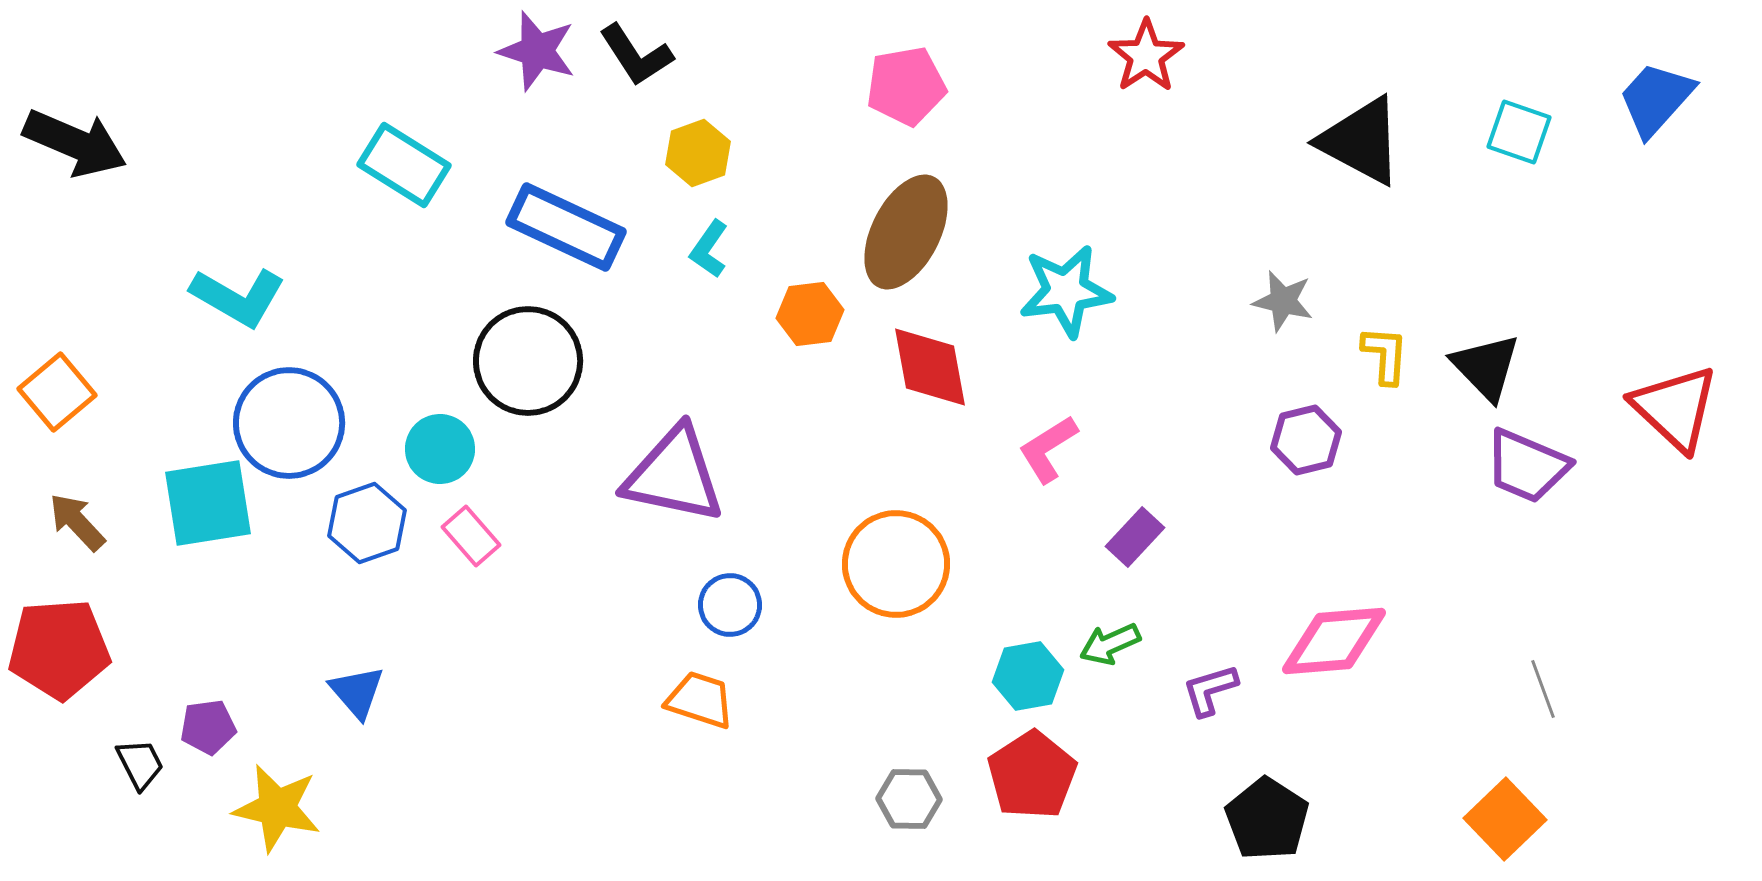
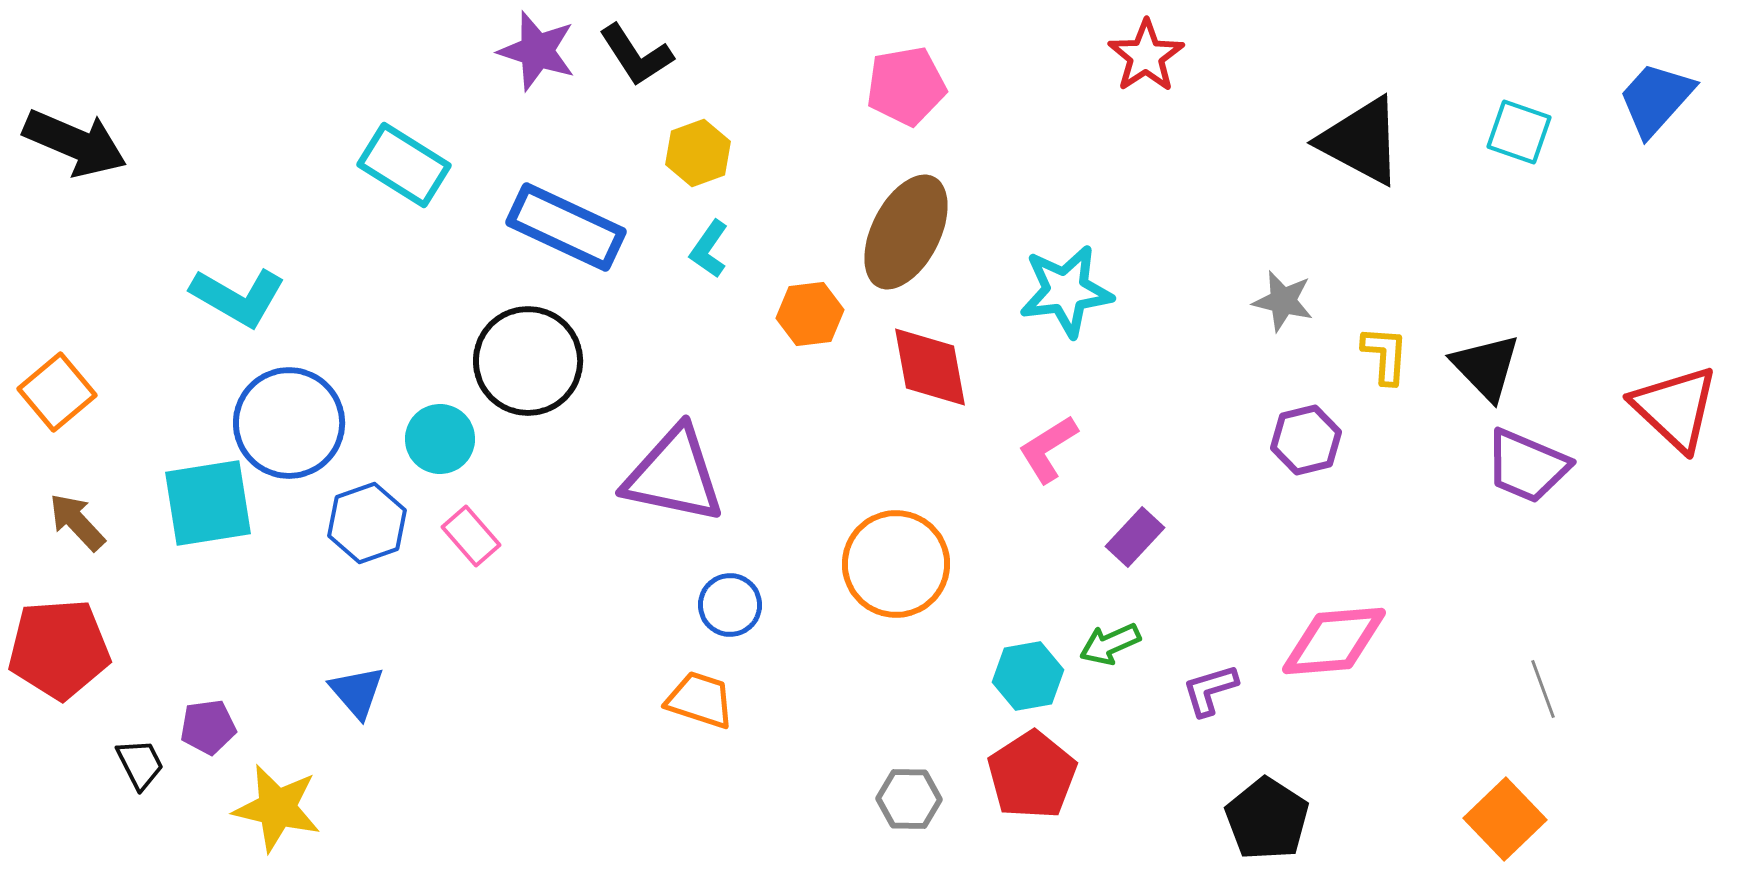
cyan circle at (440, 449): moved 10 px up
